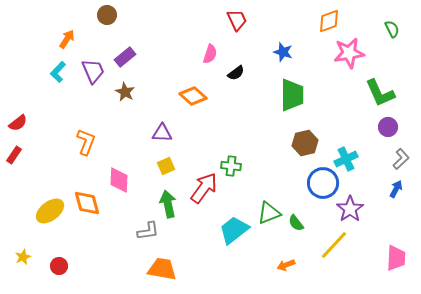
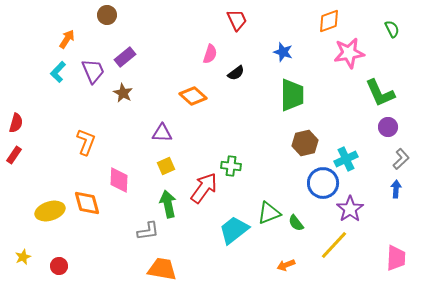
brown star at (125, 92): moved 2 px left, 1 px down
red semicircle at (18, 123): moved 2 px left; rotated 36 degrees counterclockwise
blue arrow at (396, 189): rotated 24 degrees counterclockwise
yellow ellipse at (50, 211): rotated 20 degrees clockwise
